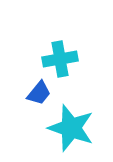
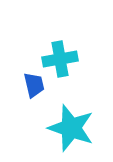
blue trapezoid: moved 5 px left, 8 px up; rotated 52 degrees counterclockwise
